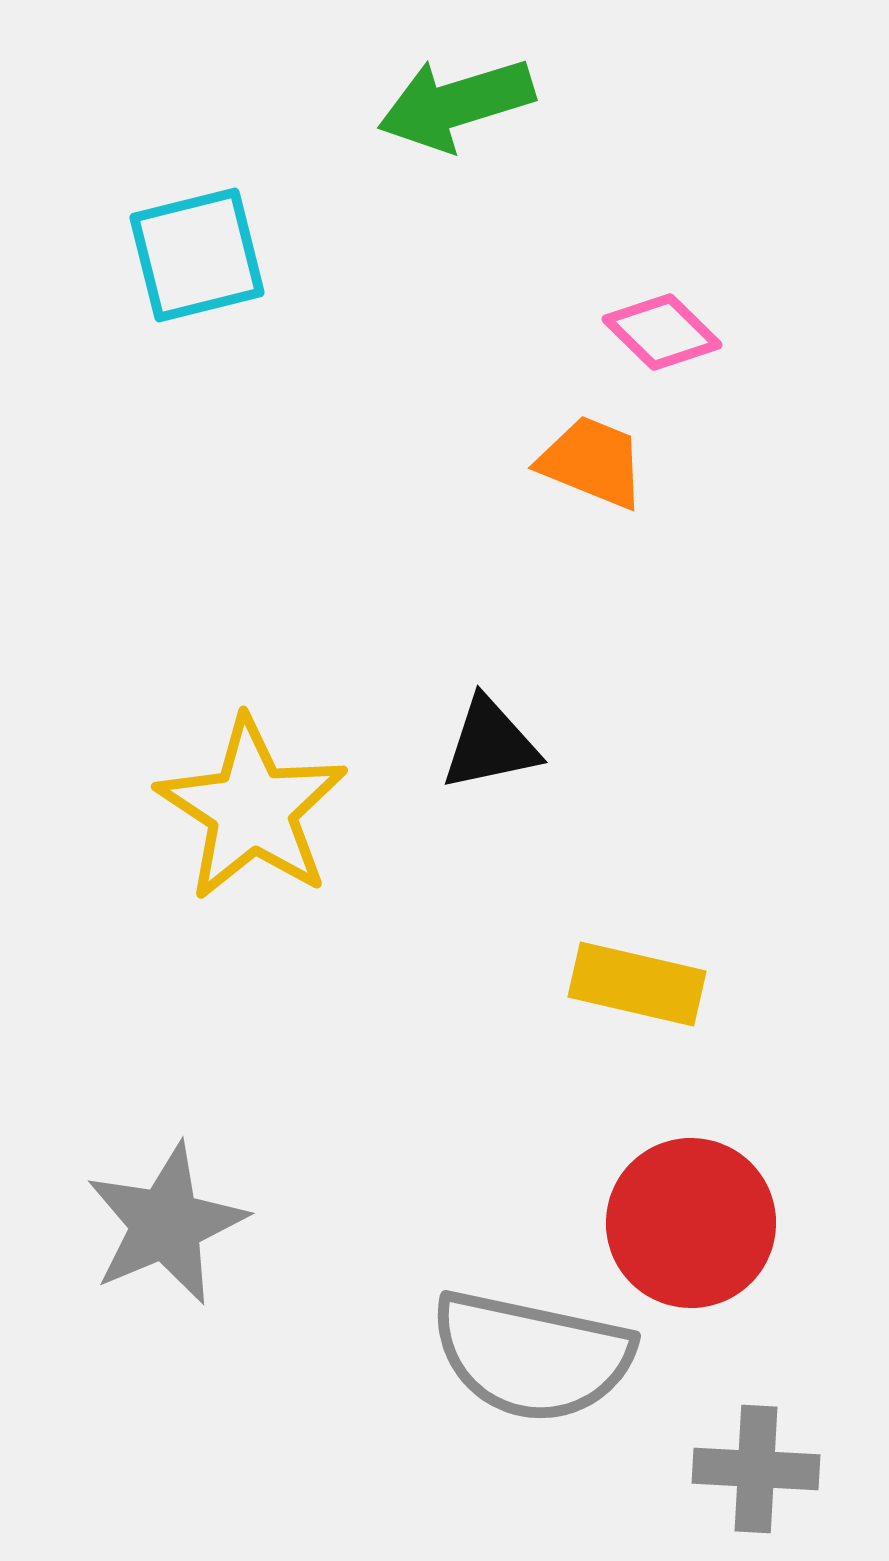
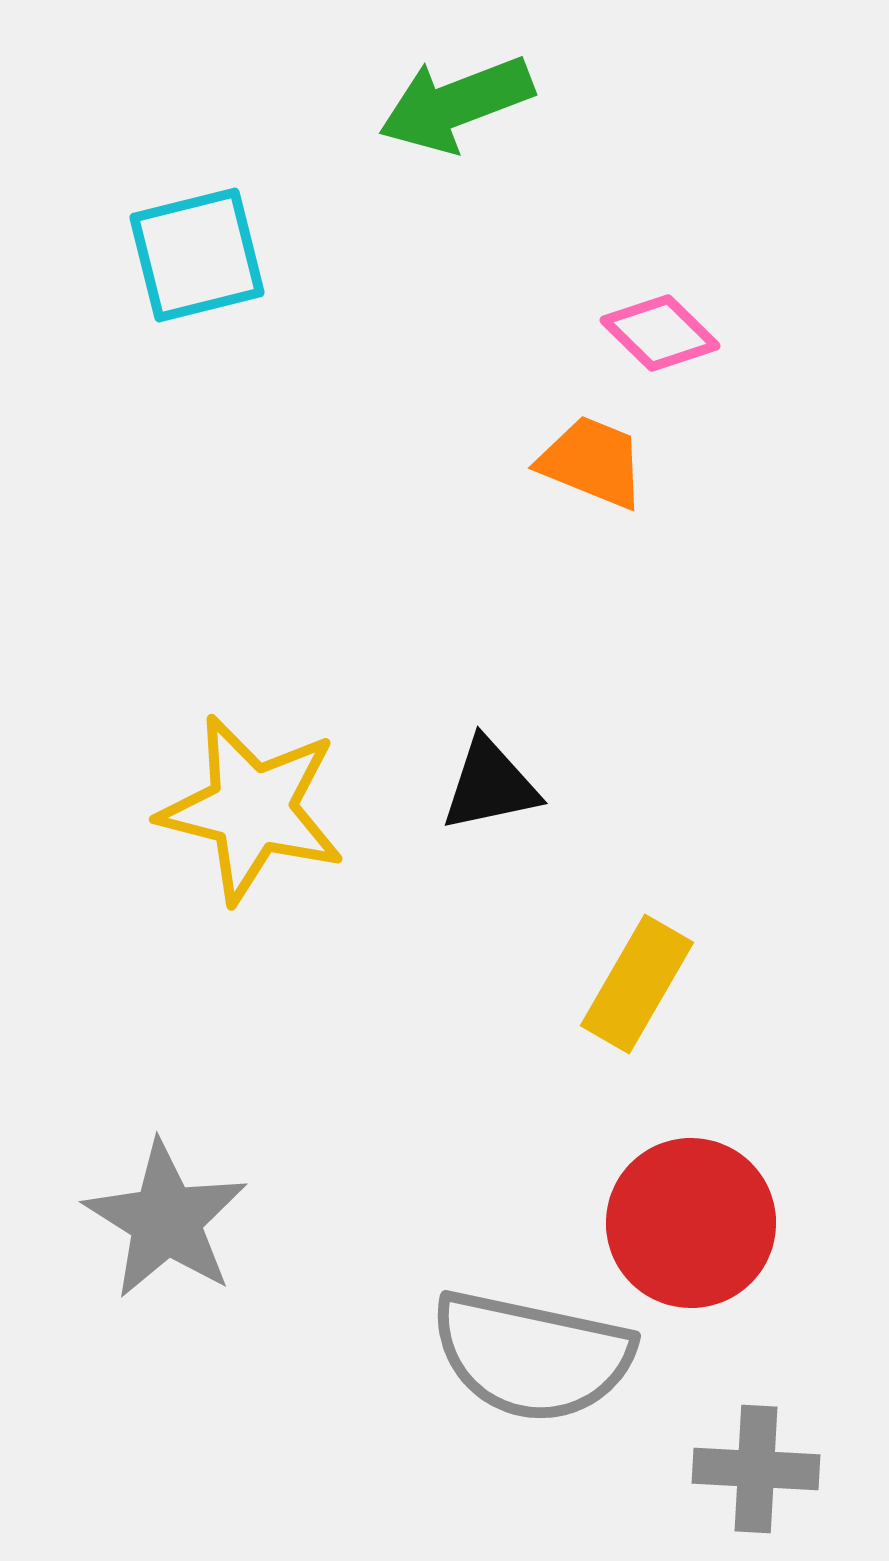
green arrow: rotated 4 degrees counterclockwise
pink diamond: moved 2 px left, 1 px down
black triangle: moved 41 px down
yellow star: rotated 19 degrees counterclockwise
yellow rectangle: rotated 73 degrees counterclockwise
gray star: moved 4 px up; rotated 17 degrees counterclockwise
